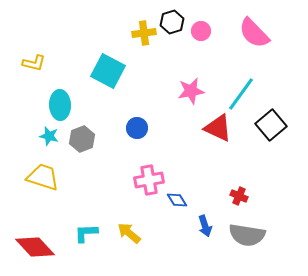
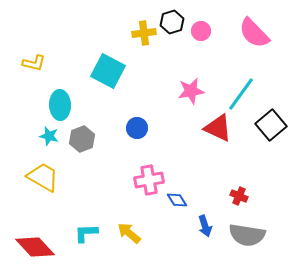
yellow trapezoid: rotated 12 degrees clockwise
